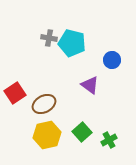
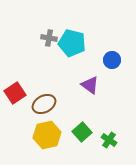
green cross: rotated 28 degrees counterclockwise
